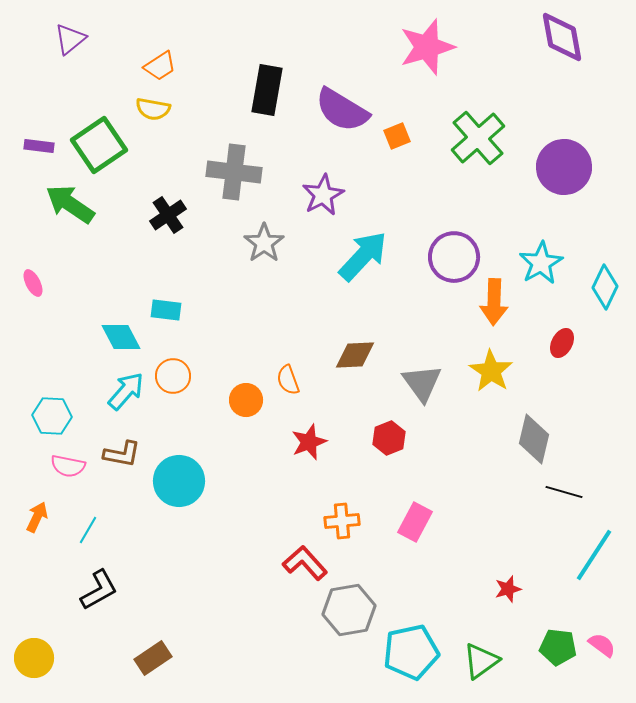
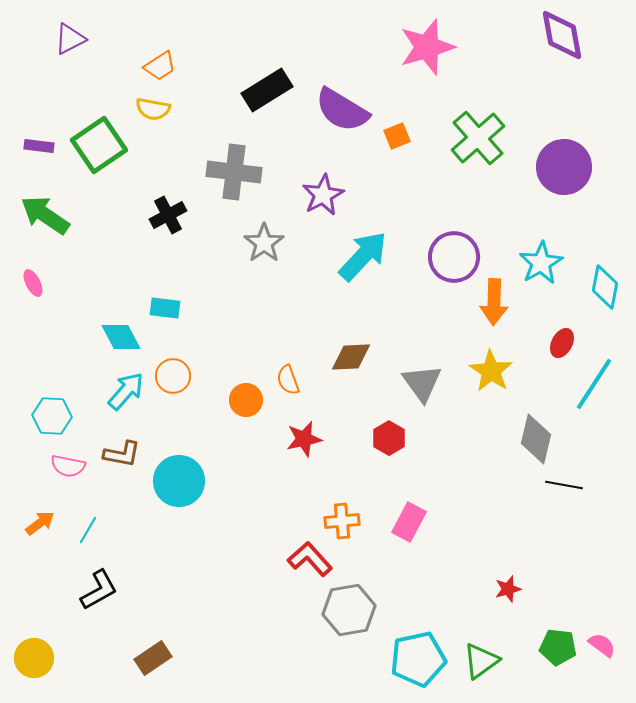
purple diamond at (562, 37): moved 2 px up
purple triangle at (70, 39): rotated 12 degrees clockwise
black rectangle at (267, 90): rotated 48 degrees clockwise
green arrow at (70, 204): moved 25 px left, 11 px down
black cross at (168, 215): rotated 6 degrees clockwise
cyan diamond at (605, 287): rotated 15 degrees counterclockwise
cyan rectangle at (166, 310): moved 1 px left, 2 px up
brown diamond at (355, 355): moved 4 px left, 2 px down
red hexagon at (389, 438): rotated 8 degrees counterclockwise
gray diamond at (534, 439): moved 2 px right
red star at (309, 442): moved 5 px left, 3 px up; rotated 9 degrees clockwise
black line at (564, 492): moved 7 px up; rotated 6 degrees counterclockwise
orange arrow at (37, 517): moved 3 px right, 6 px down; rotated 28 degrees clockwise
pink rectangle at (415, 522): moved 6 px left
cyan line at (594, 555): moved 171 px up
red L-shape at (305, 563): moved 5 px right, 4 px up
cyan pentagon at (411, 652): moved 7 px right, 7 px down
